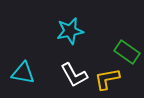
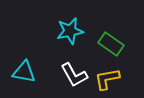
green rectangle: moved 16 px left, 8 px up
cyan triangle: moved 1 px right, 1 px up
